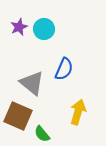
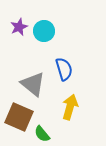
cyan circle: moved 2 px down
blue semicircle: rotated 40 degrees counterclockwise
gray triangle: moved 1 px right, 1 px down
yellow arrow: moved 8 px left, 5 px up
brown square: moved 1 px right, 1 px down
